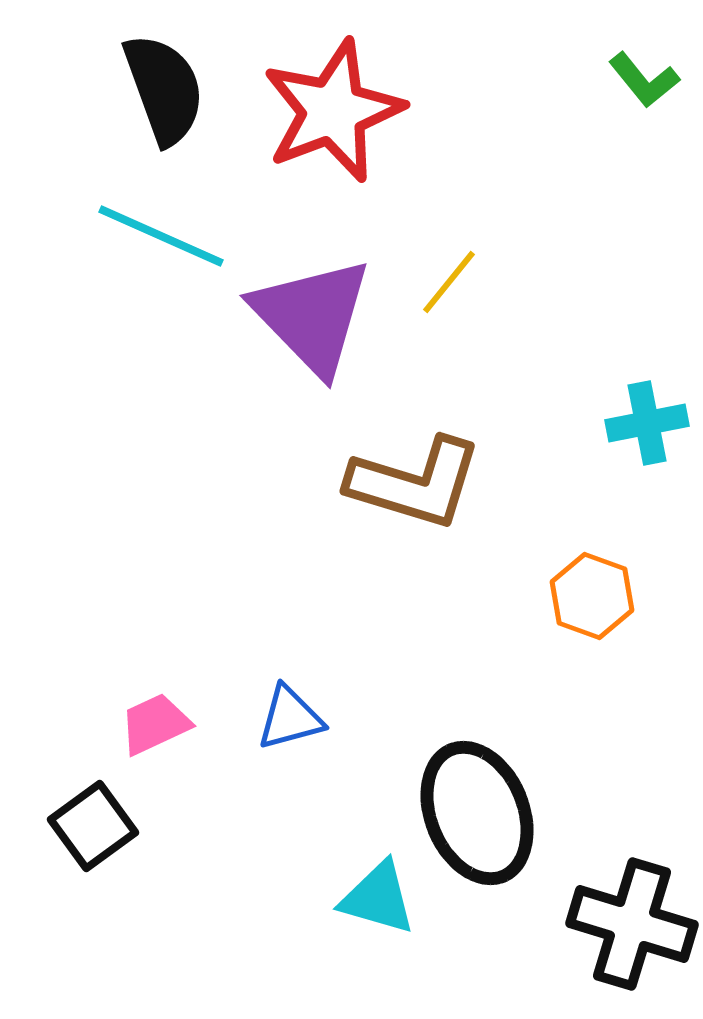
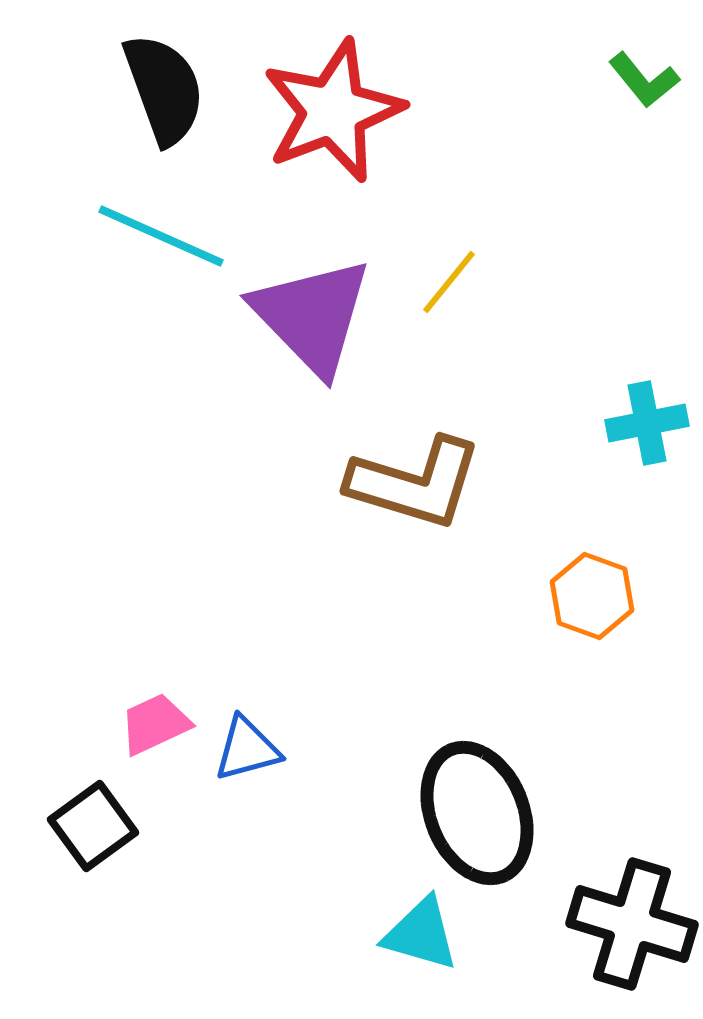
blue triangle: moved 43 px left, 31 px down
cyan triangle: moved 43 px right, 36 px down
